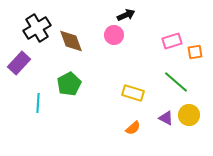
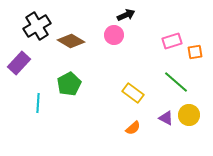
black cross: moved 2 px up
brown diamond: rotated 40 degrees counterclockwise
yellow rectangle: rotated 20 degrees clockwise
